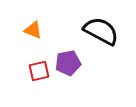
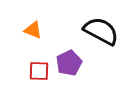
purple pentagon: moved 1 px right; rotated 15 degrees counterclockwise
red square: rotated 15 degrees clockwise
